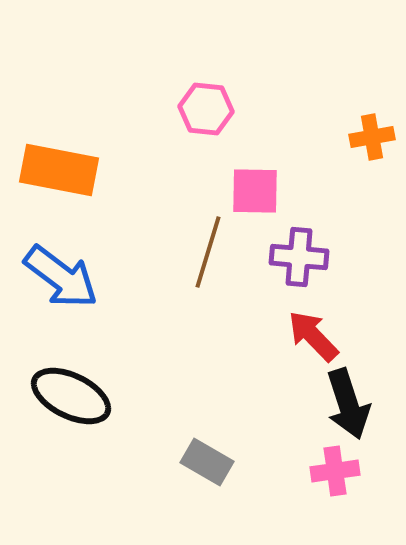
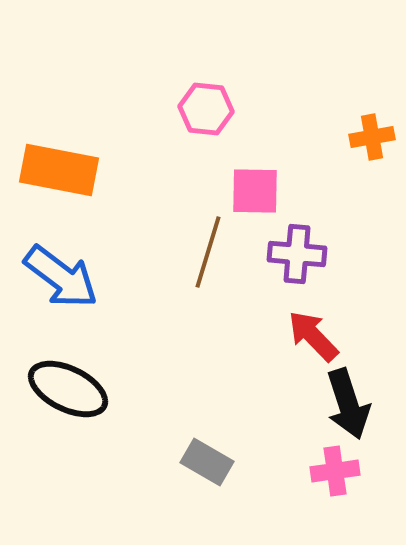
purple cross: moved 2 px left, 3 px up
black ellipse: moved 3 px left, 7 px up
